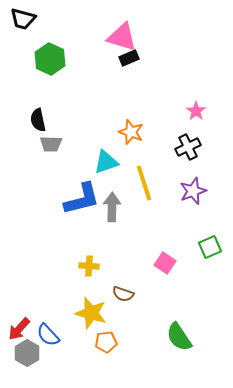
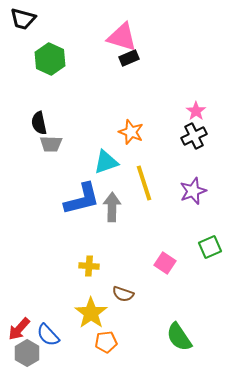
black semicircle: moved 1 px right, 3 px down
black cross: moved 6 px right, 11 px up
yellow star: rotated 20 degrees clockwise
